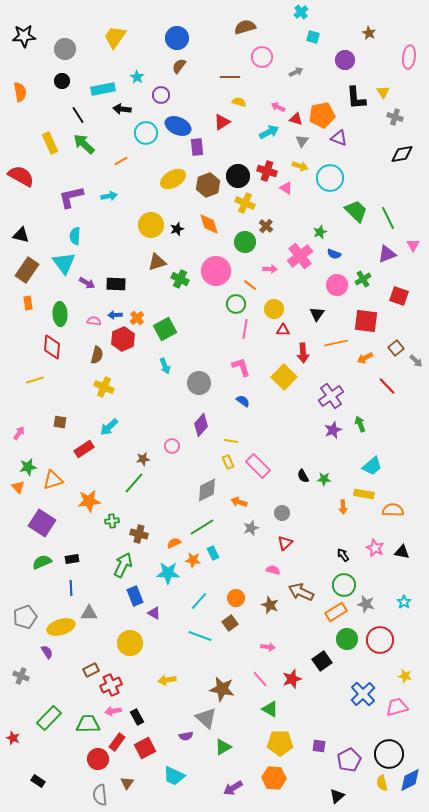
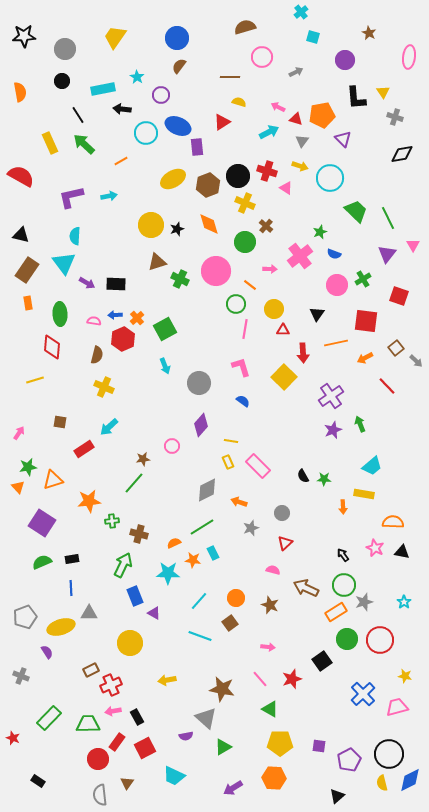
purple triangle at (339, 138): moved 4 px right, 1 px down; rotated 24 degrees clockwise
purple triangle at (387, 254): rotated 30 degrees counterclockwise
orange semicircle at (393, 510): moved 12 px down
brown arrow at (301, 592): moved 5 px right, 4 px up
gray star at (366, 604): moved 2 px left, 2 px up; rotated 30 degrees counterclockwise
